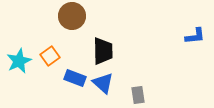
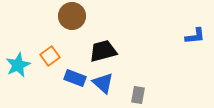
black trapezoid: rotated 104 degrees counterclockwise
cyan star: moved 1 px left, 4 px down
gray rectangle: rotated 18 degrees clockwise
